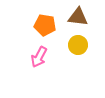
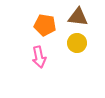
yellow circle: moved 1 px left, 2 px up
pink arrow: rotated 40 degrees counterclockwise
